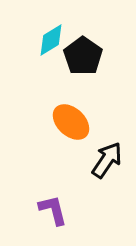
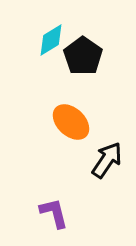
purple L-shape: moved 1 px right, 3 px down
